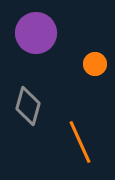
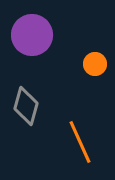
purple circle: moved 4 px left, 2 px down
gray diamond: moved 2 px left
